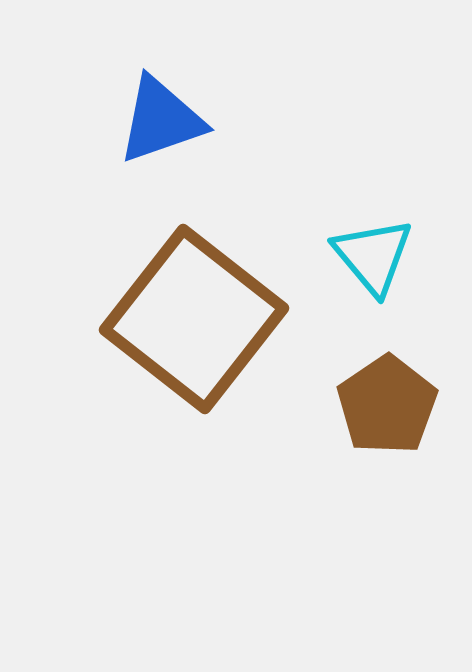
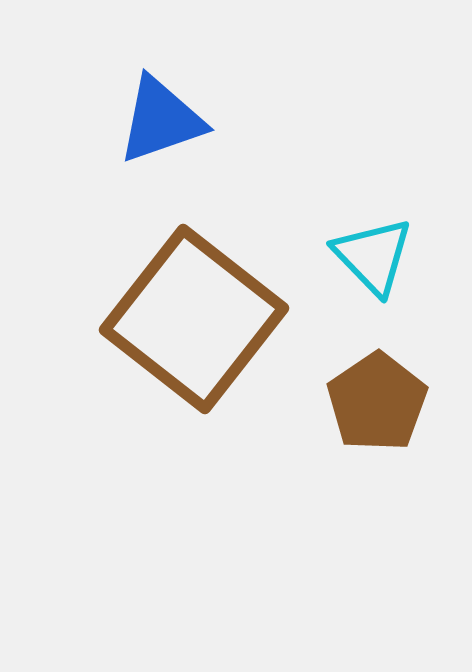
cyan triangle: rotated 4 degrees counterclockwise
brown pentagon: moved 10 px left, 3 px up
